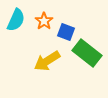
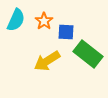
blue square: rotated 18 degrees counterclockwise
green rectangle: moved 1 px right, 1 px down
